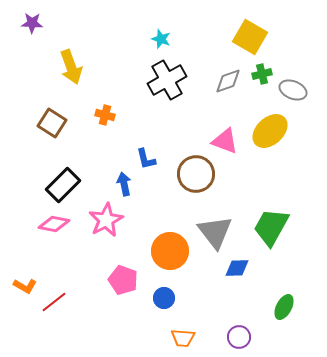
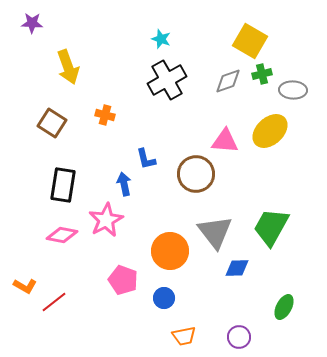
yellow square: moved 4 px down
yellow arrow: moved 3 px left
gray ellipse: rotated 20 degrees counterclockwise
pink triangle: rotated 16 degrees counterclockwise
black rectangle: rotated 36 degrees counterclockwise
pink diamond: moved 8 px right, 11 px down
orange trapezoid: moved 1 px right, 2 px up; rotated 15 degrees counterclockwise
